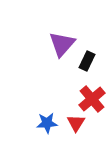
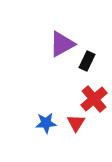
purple triangle: rotated 20 degrees clockwise
red cross: moved 2 px right
blue star: moved 1 px left
